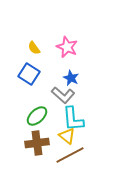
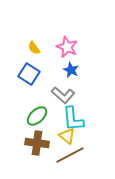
blue star: moved 8 px up
brown cross: rotated 15 degrees clockwise
